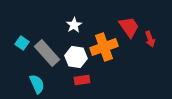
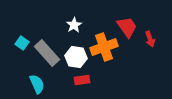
red trapezoid: moved 2 px left
